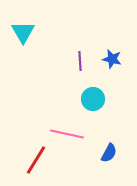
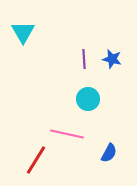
purple line: moved 4 px right, 2 px up
cyan circle: moved 5 px left
